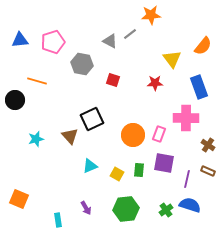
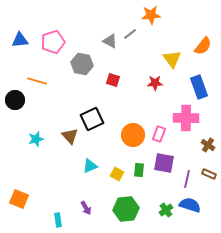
brown rectangle: moved 1 px right, 3 px down
